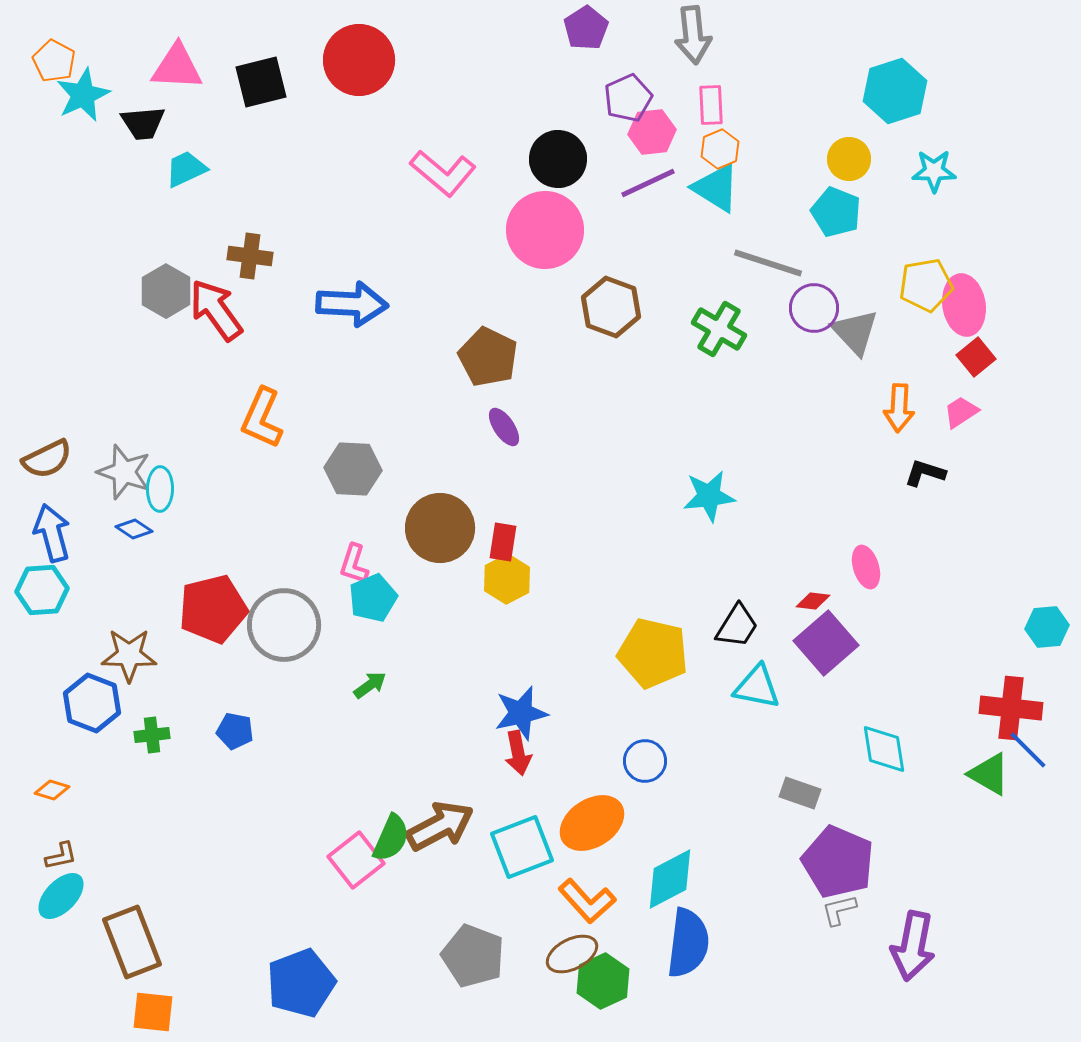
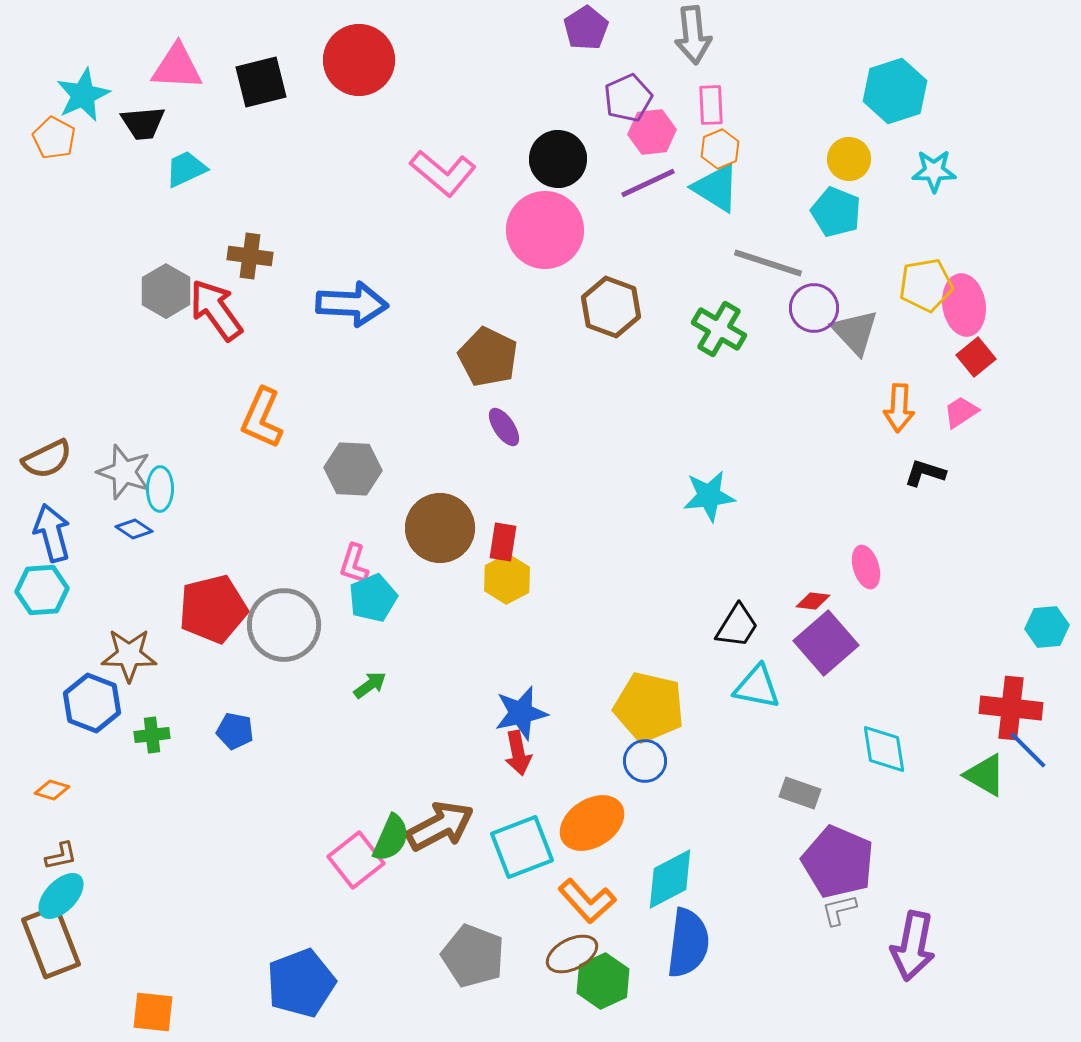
orange pentagon at (54, 61): moved 77 px down
yellow pentagon at (653, 653): moved 4 px left, 54 px down
green triangle at (989, 774): moved 4 px left, 1 px down
brown rectangle at (132, 942): moved 81 px left
